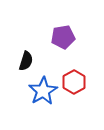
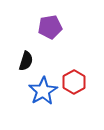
purple pentagon: moved 13 px left, 10 px up
